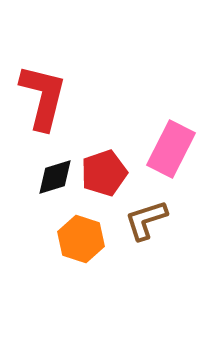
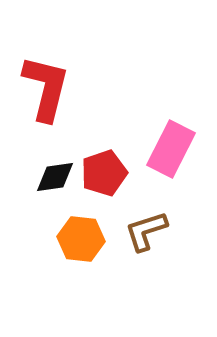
red L-shape: moved 3 px right, 9 px up
black diamond: rotated 9 degrees clockwise
brown L-shape: moved 11 px down
orange hexagon: rotated 12 degrees counterclockwise
